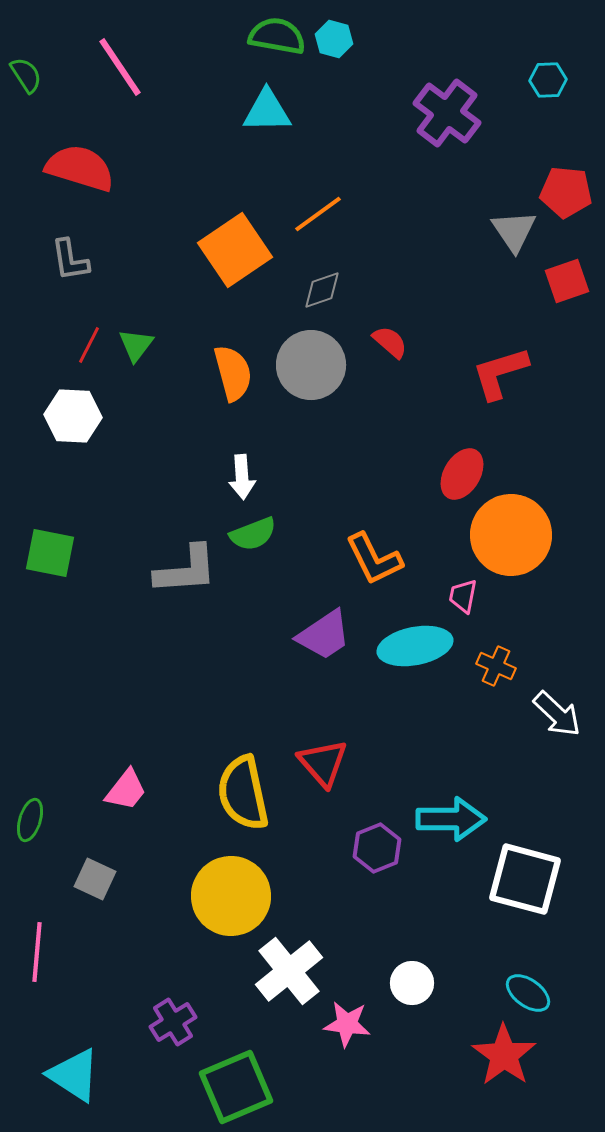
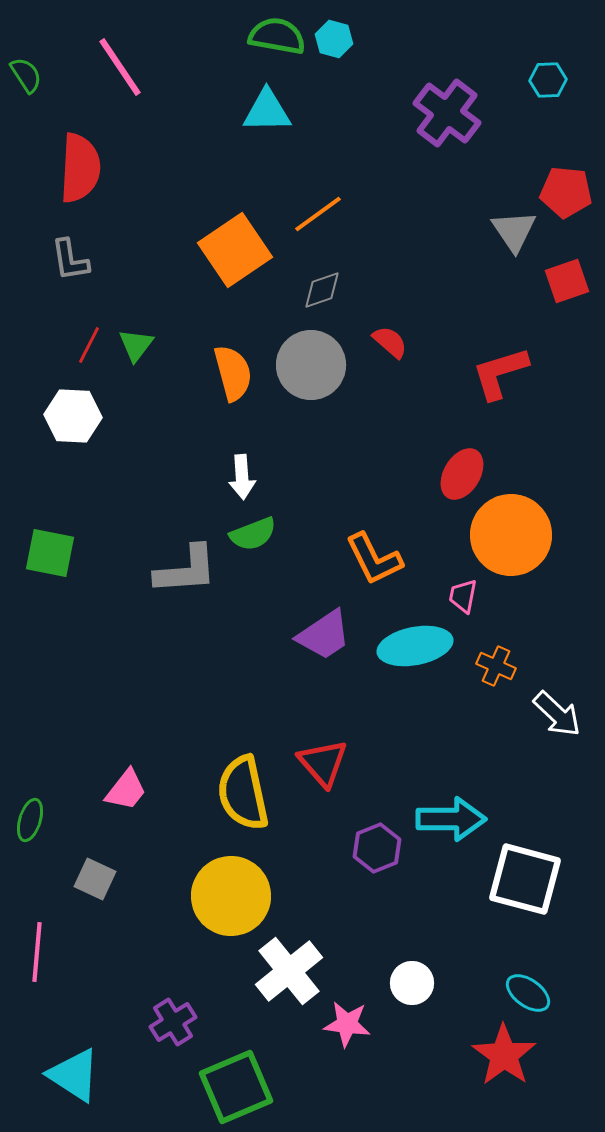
red semicircle at (80, 168): rotated 76 degrees clockwise
